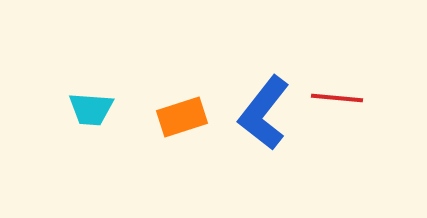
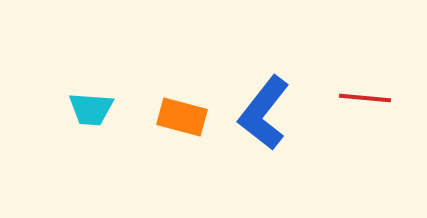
red line: moved 28 px right
orange rectangle: rotated 33 degrees clockwise
